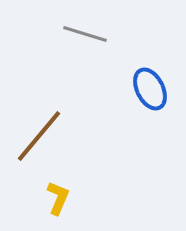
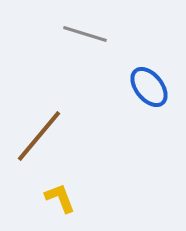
blue ellipse: moved 1 px left, 2 px up; rotated 12 degrees counterclockwise
yellow L-shape: moved 2 px right; rotated 44 degrees counterclockwise
